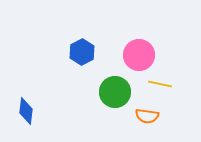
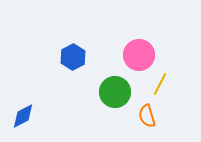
blue hexagon: moved 9 px left, 5 px down
yellow line: rotated 75 degrees counterclockwise
blue diamond: moved 3 px left, 5 px down; rotated 56 degrees clockwise
orange semicircle: rotated 65 degrees clockwise
